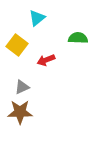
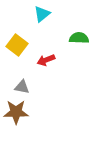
cyan triangle: moved 5 px right, 4 px up
green semicircle: moved 1 px right
gray triangle: rotated 35 degrees clockwise
brown star: moved 4 px left
